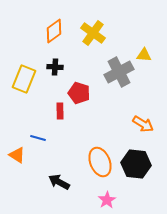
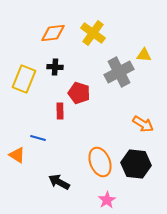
orange diamond: moved 1 px left, 2 px down; rotated 30 degrees clockwise
